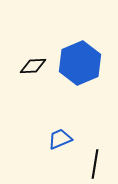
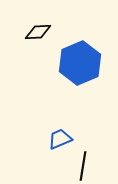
black diamond: moved 5 px right, 34 px up
black line: moved 12 px left, 2 px down
